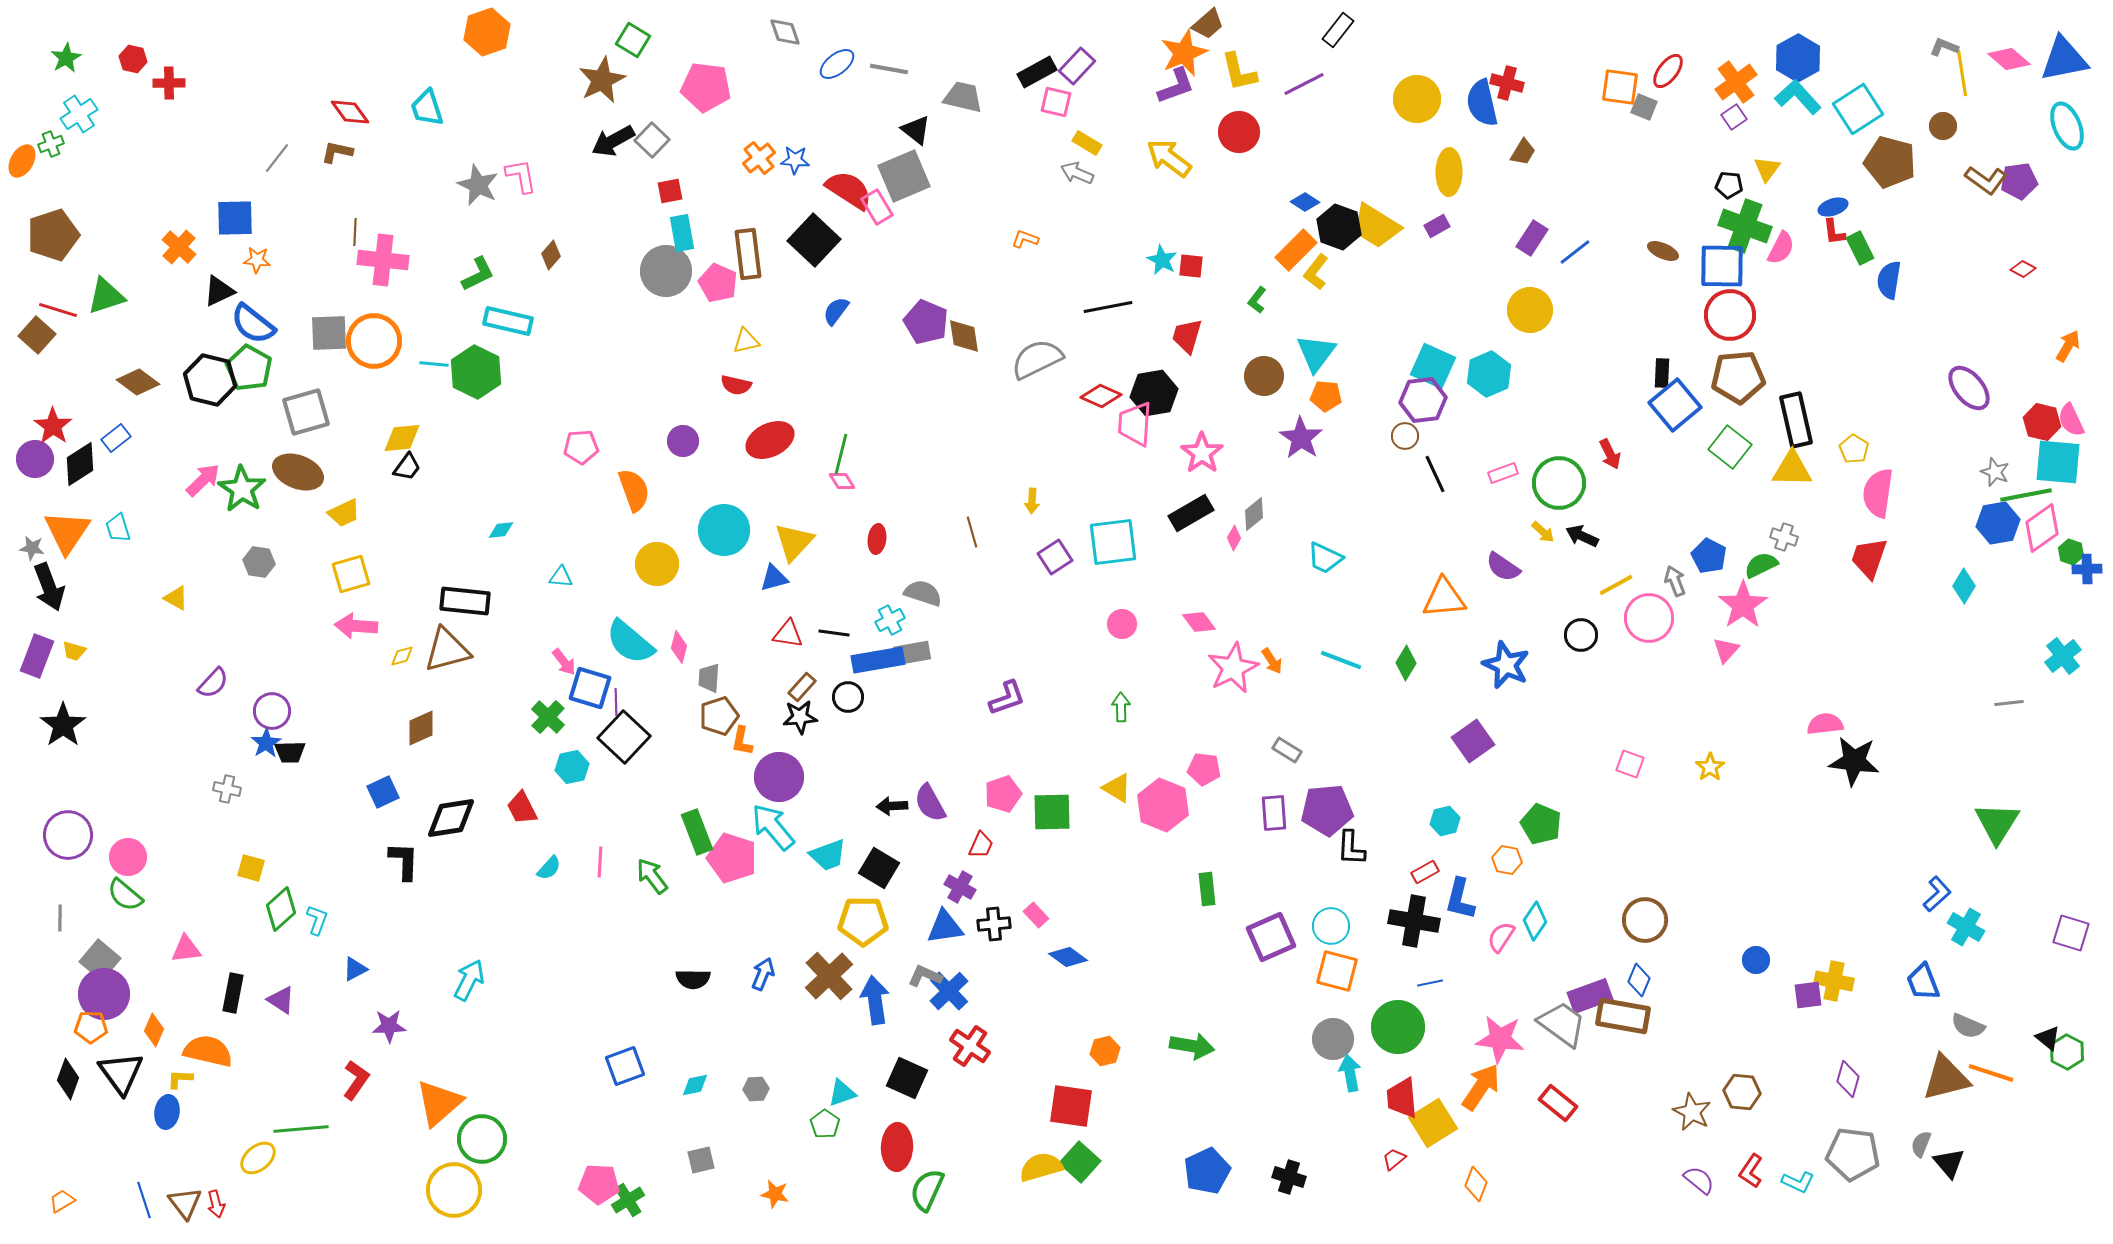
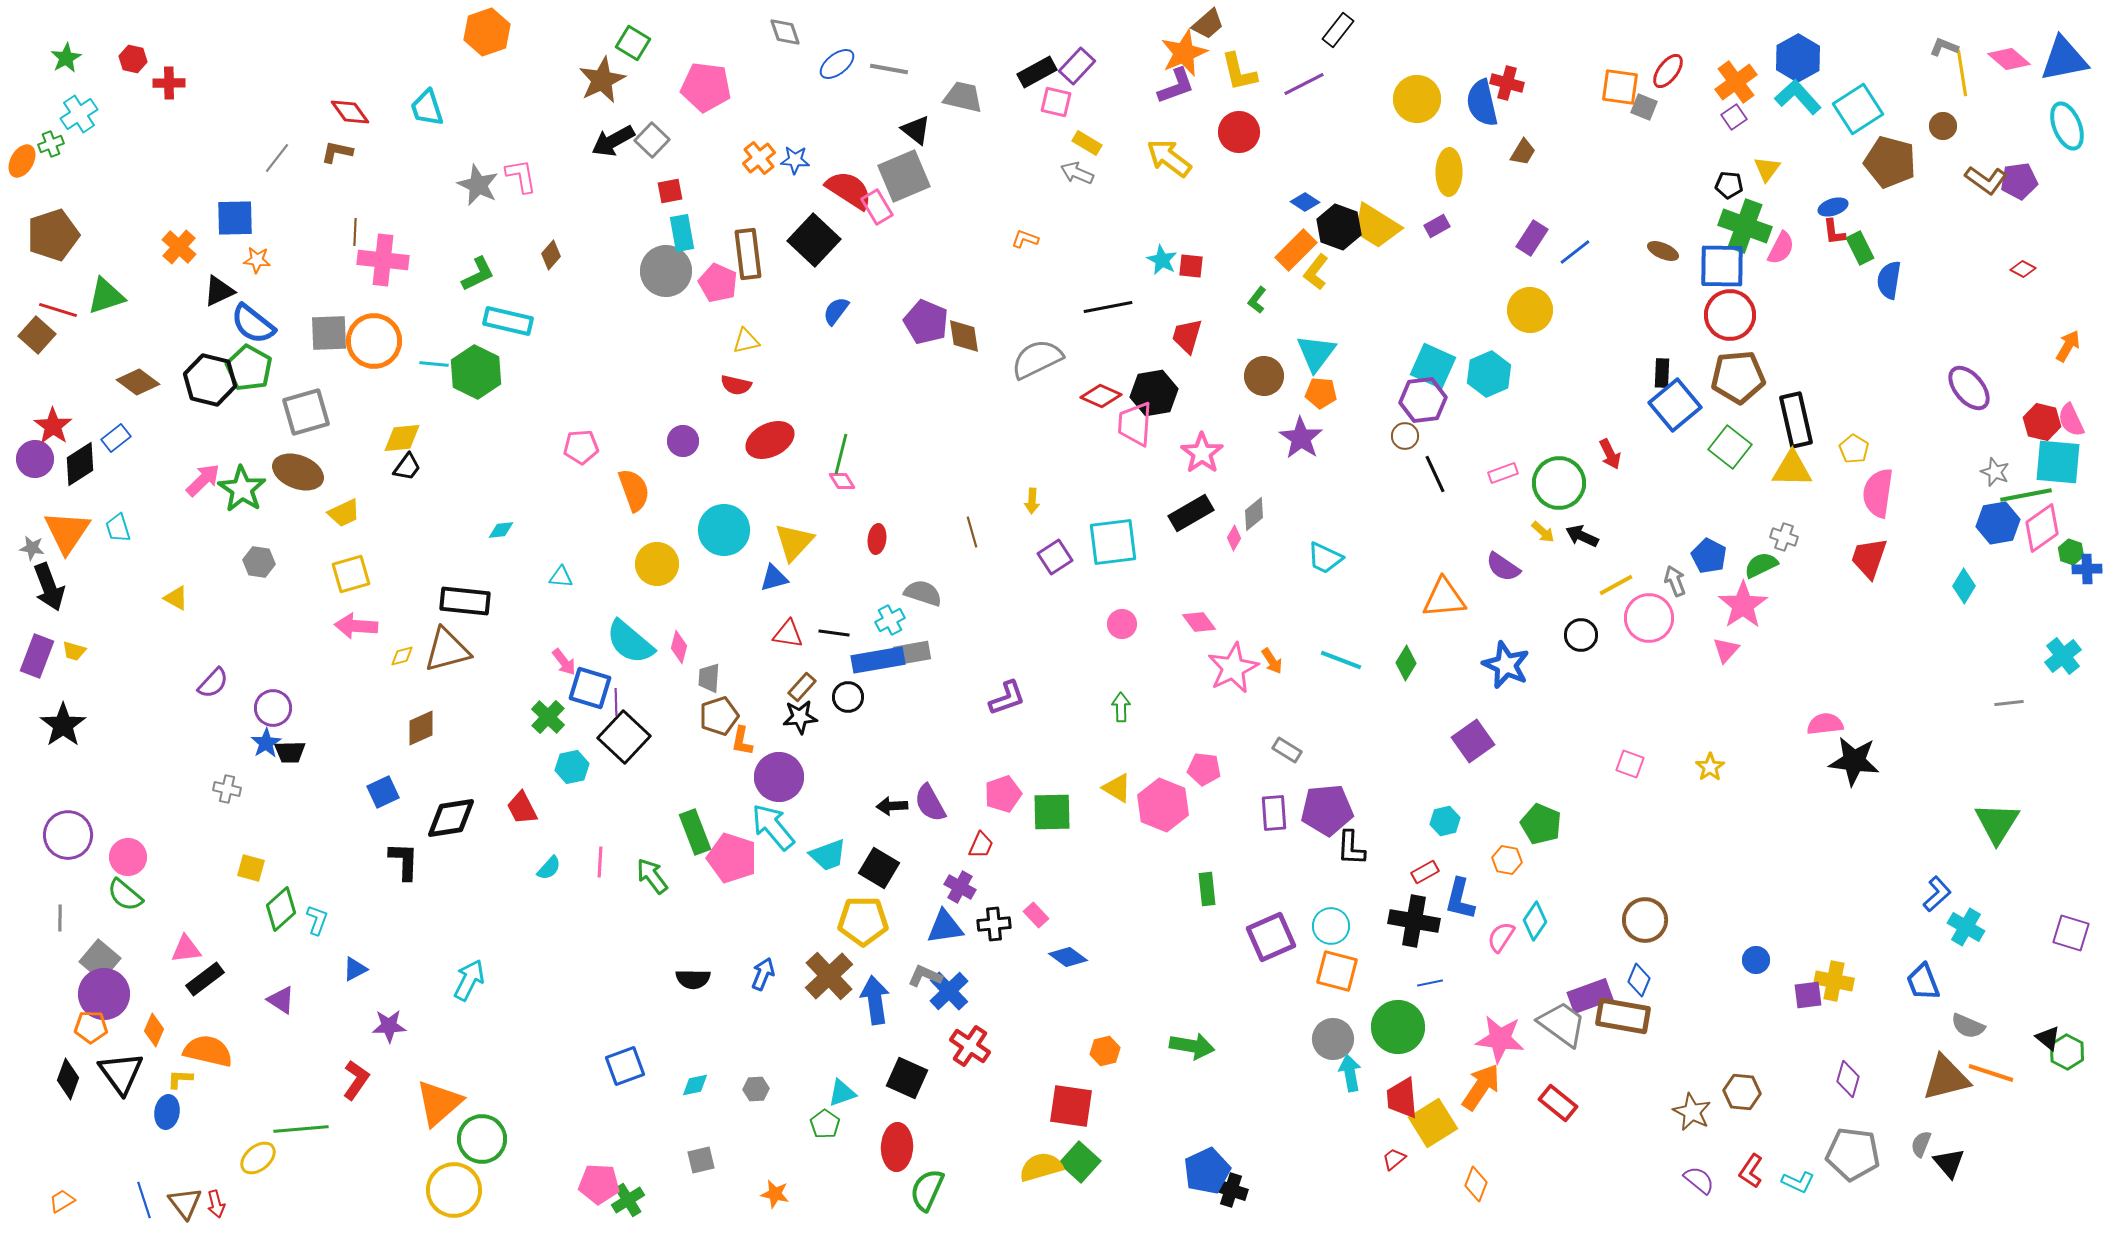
green square at (633, 40): moved 3 px down
orange pentagon at (1326, 396): moved 5 px left, 3 px up
purple circle at (272, 711): moved 1 px right, 3 px up
green rectangle at (697, 832): moved 2 px left
black rectangle at (233, 993): moved 28 px left, 14 px up; rotated 42 degrees clockwise
black cross at (1289, 1177): moved 58 px left, 13 px down
